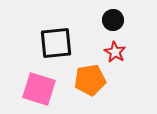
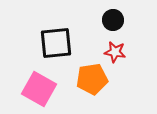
red star: rotated 20 degrees counterclockwise
orange pentagon: moved 2 px right, 1 px up
pink square: rotated 12 degrees clockwise
